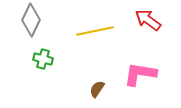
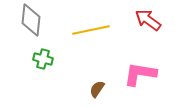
gray diamond: rotated 20 degrees counterclockwise
yellow line: moved 4 px left, 1 px up
